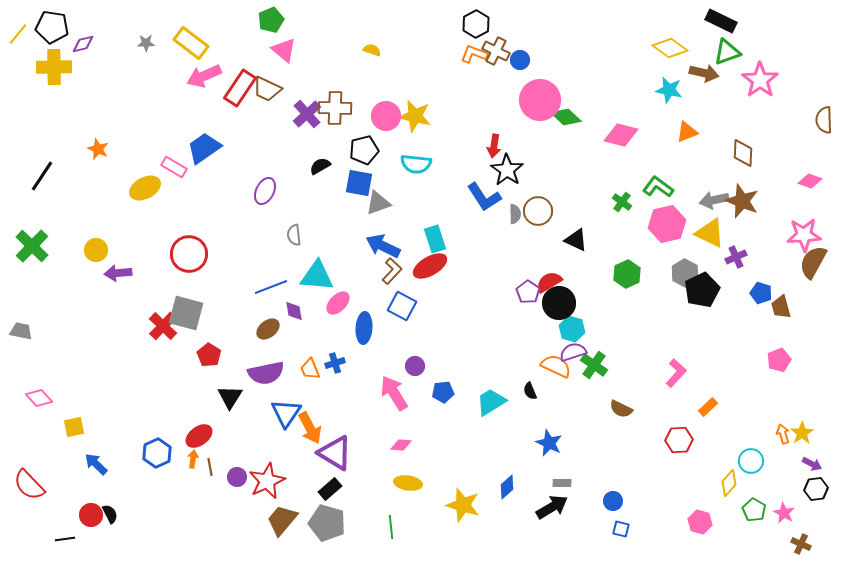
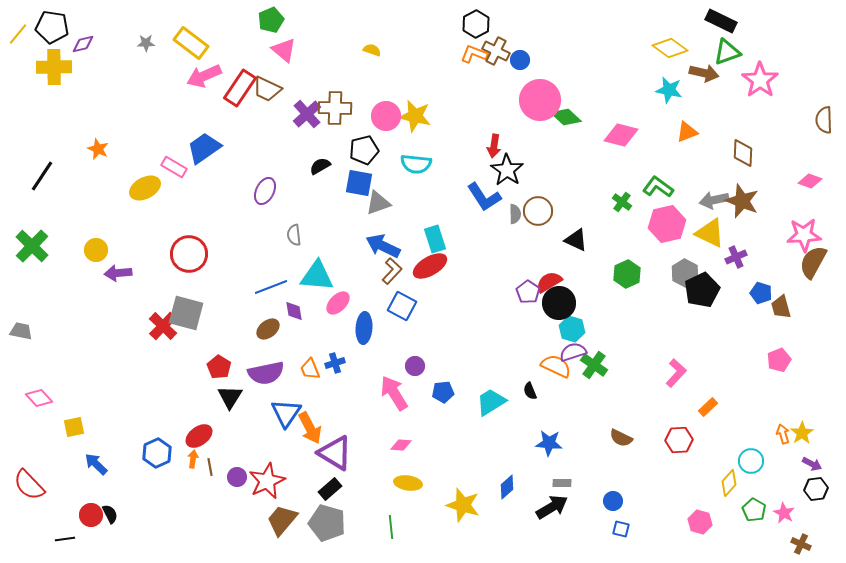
red pentagon at (209, 355): moved 10 px right, 12 px down
brown semicircle at (621, 409): moved 29 px down
blue star at (549, 443): rotated 20 degrees counterclockwise
